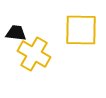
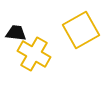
yellow square: rotated 30 degrees counterclockwise
